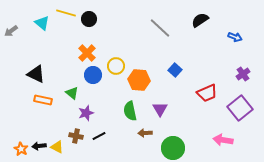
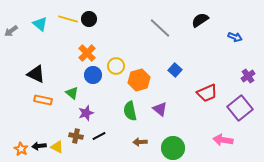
yellow line: moved 2 px right, 6 px down
cyan triangle: moved 2 px left, 1 px down
purple cross: moved 5 px right, 2 px down
orange hexagon: rotated 20 degrees counterclockwise
purple triangle: rotated 21 degrees counterclockwise
brown arrow: moved 5 px left, 9 px down
